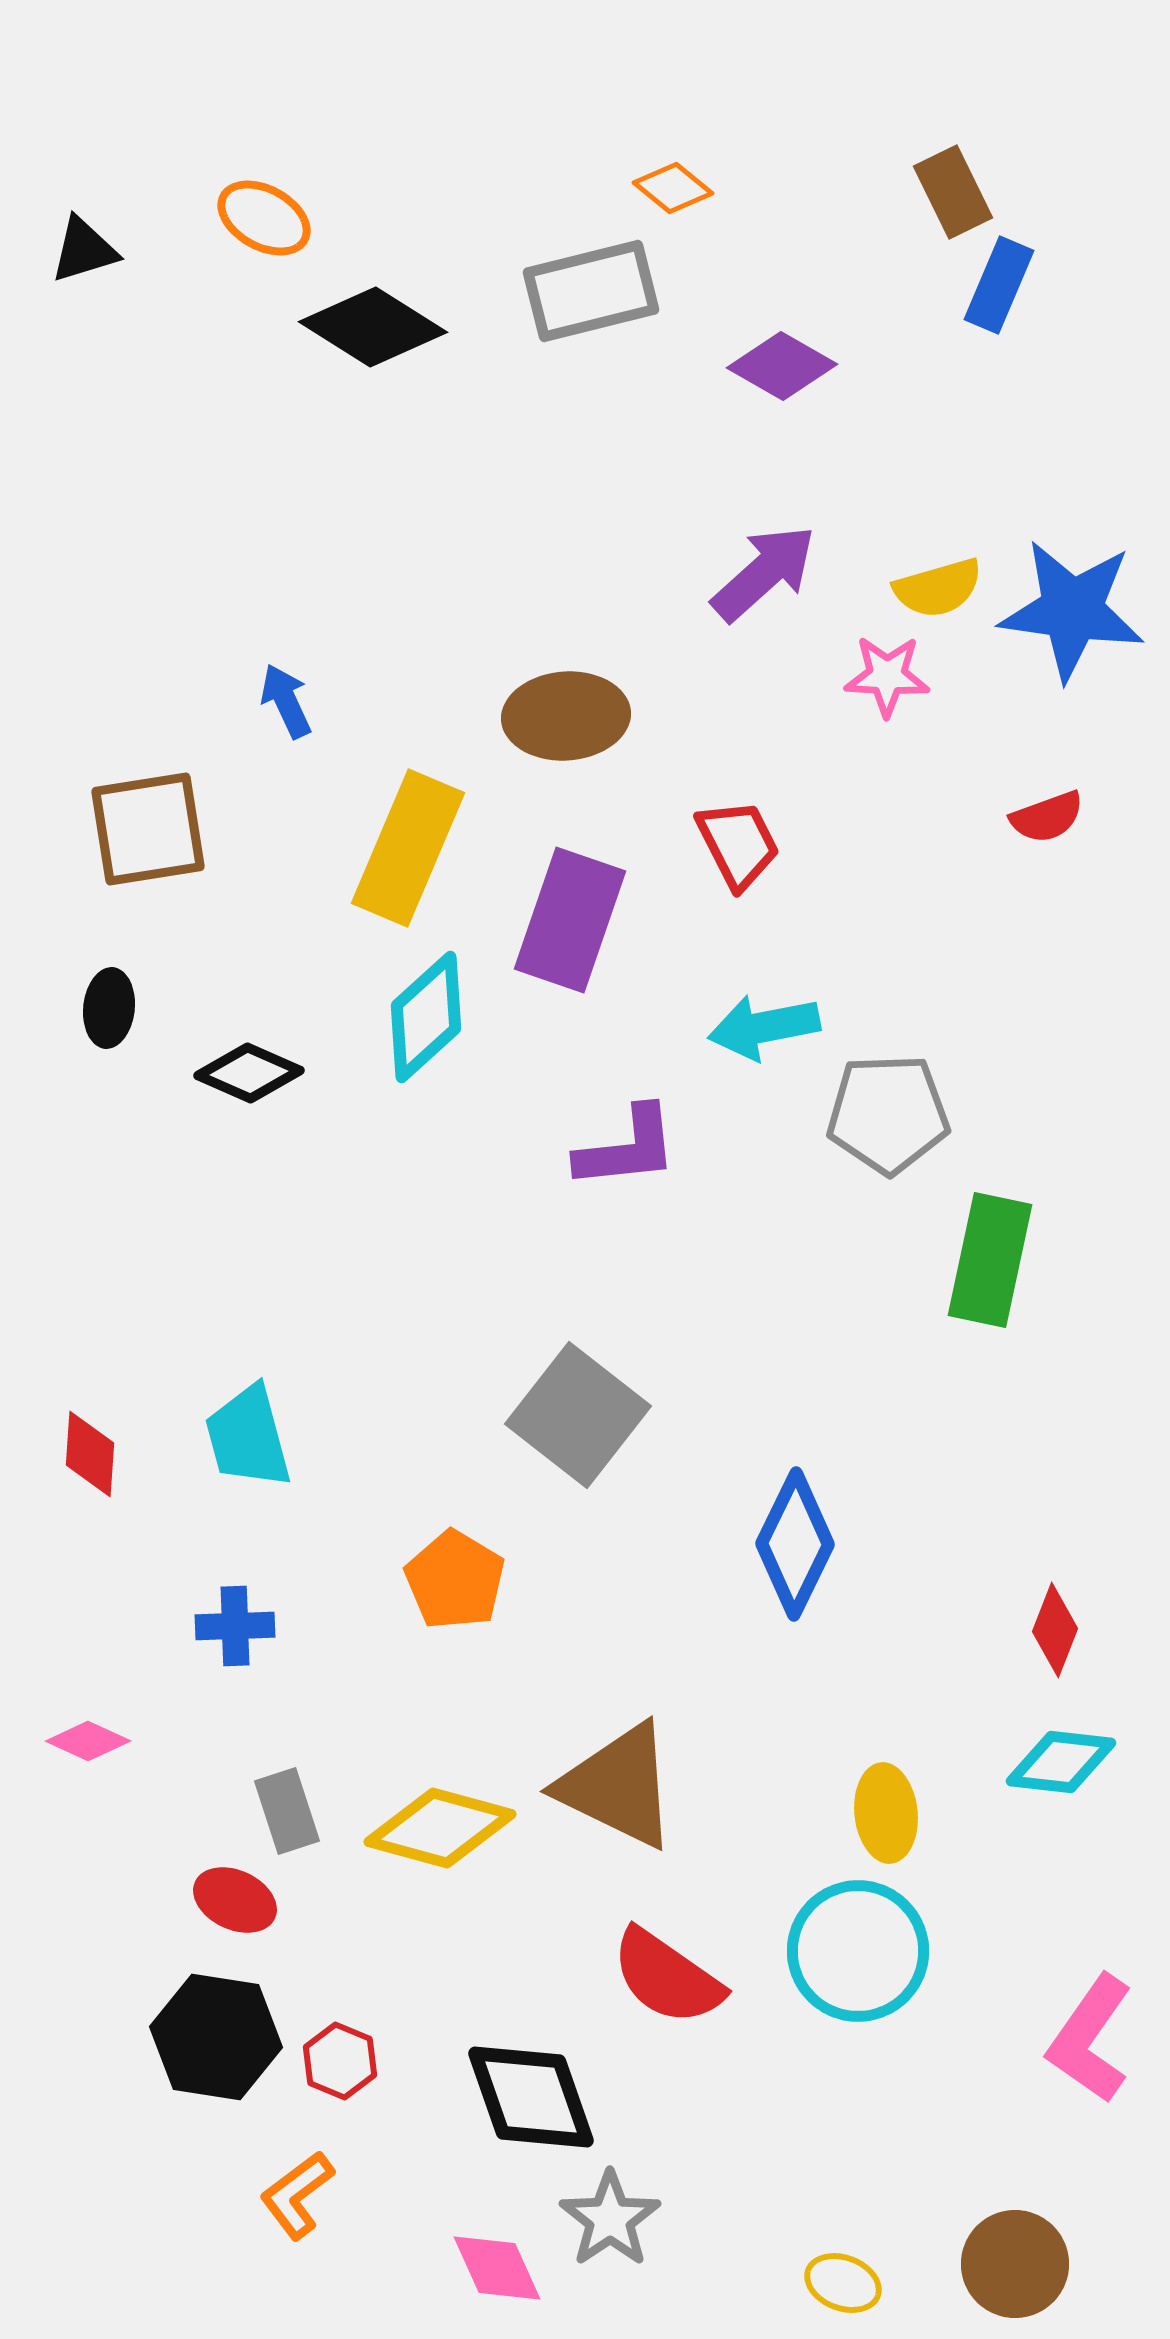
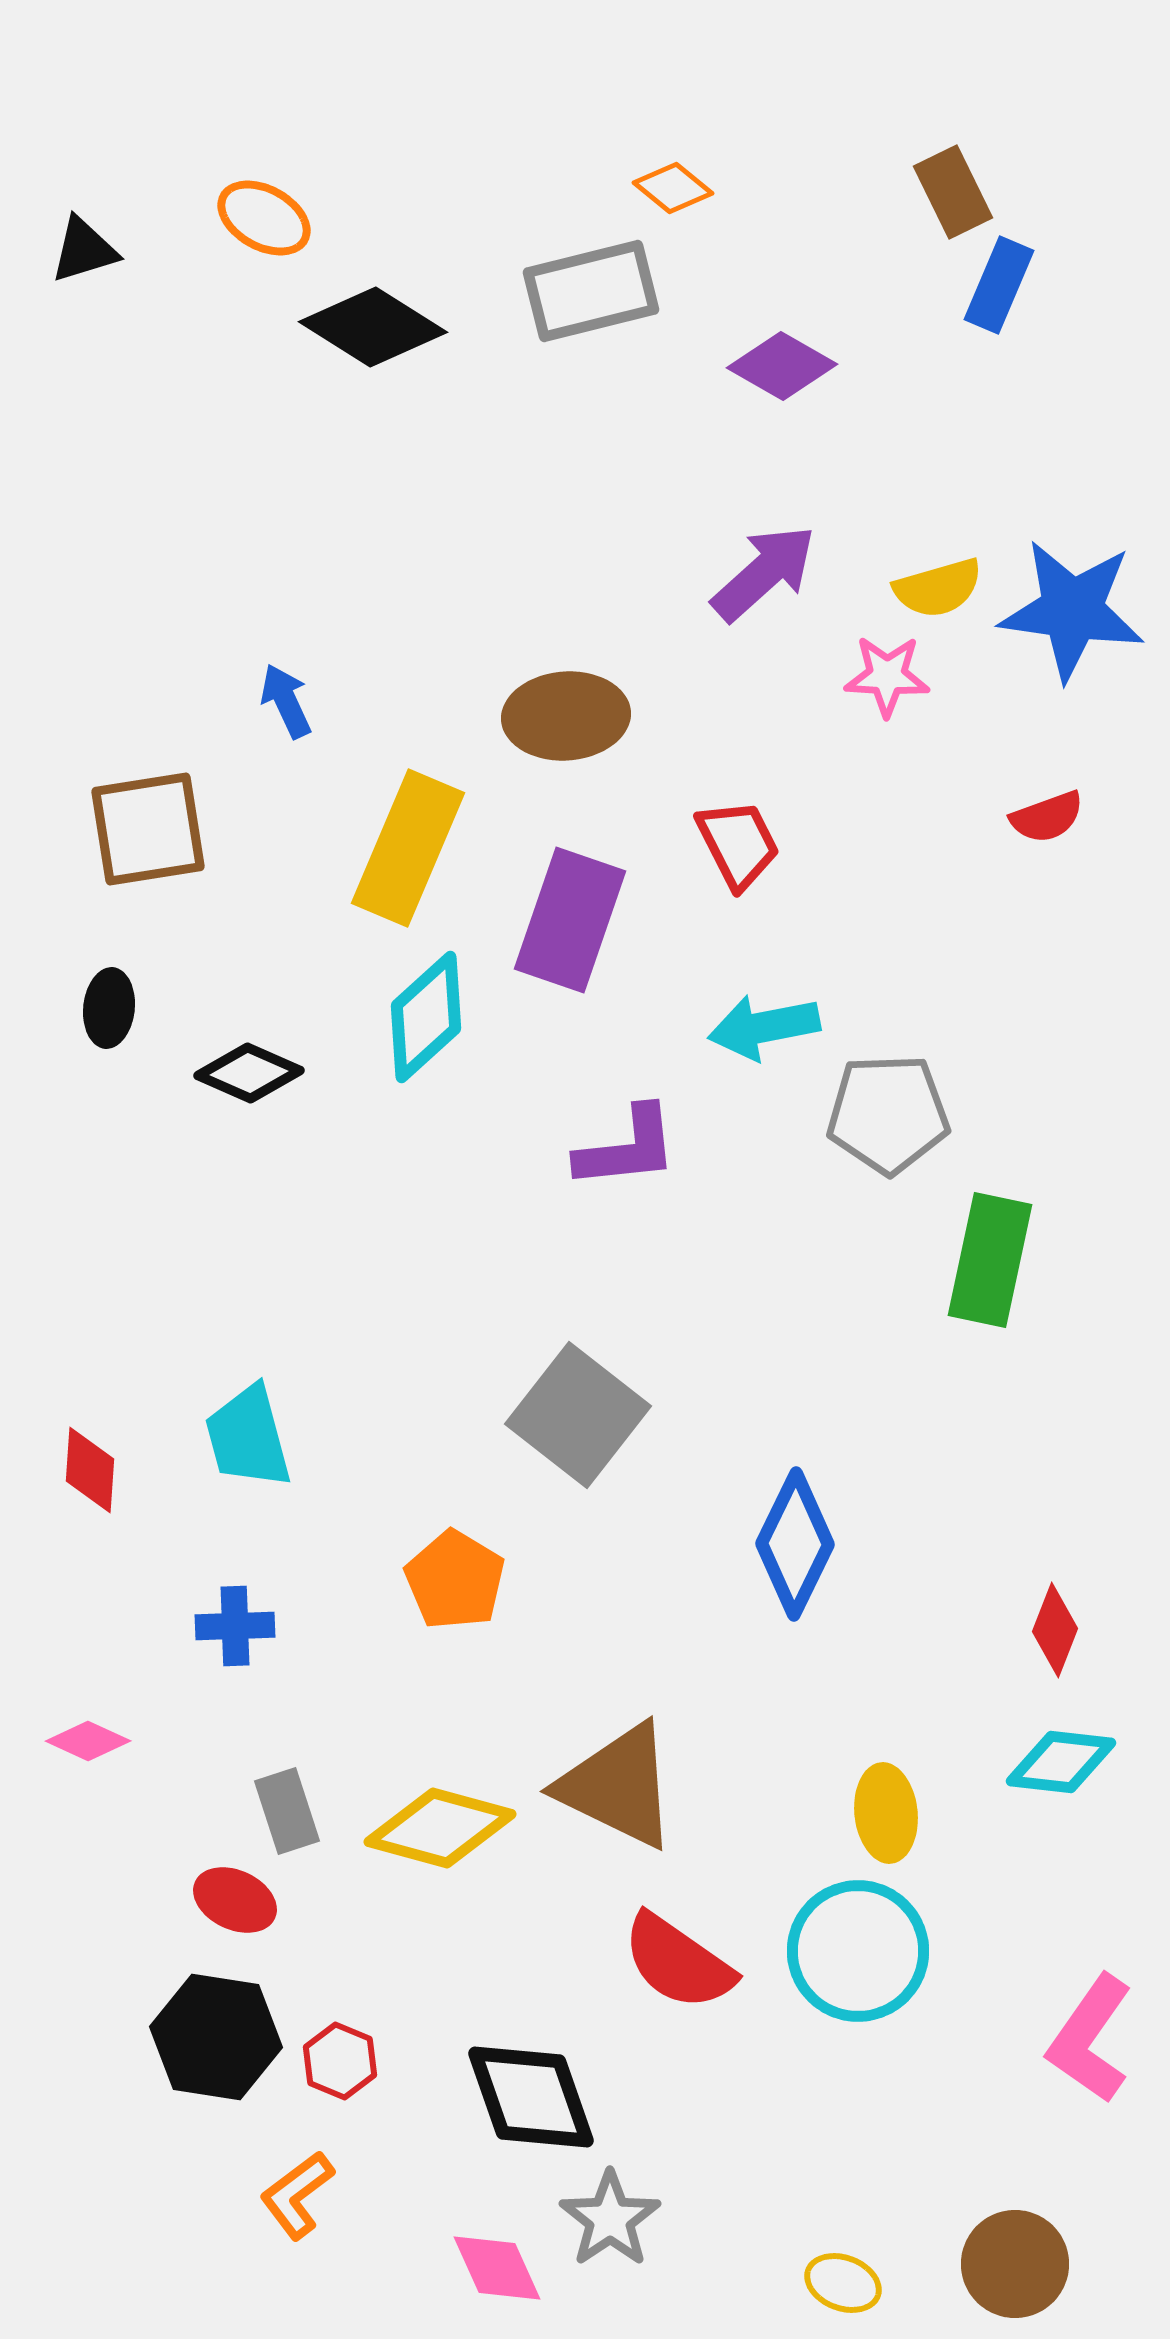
red diamond at (90, 1454): moved 16 px down
red semicircle at (667, 1977): moved 11 px right, 15 px up
